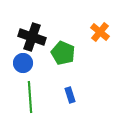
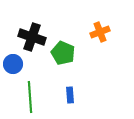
orange cross: rotated 30 degrees clockwise
blue circle: moved 10 px left, 1 px down
blue rectangle: rotated 14 degrees clockwise
